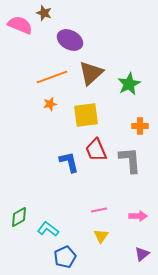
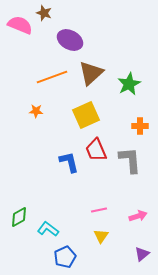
orange star: moved 14 px left, 7 px down; rotated 16 degrees clockwise
yellow square: rotated 16 degrees counterclockwise
pink arrow: rotated 18 degrees counterclockwise
